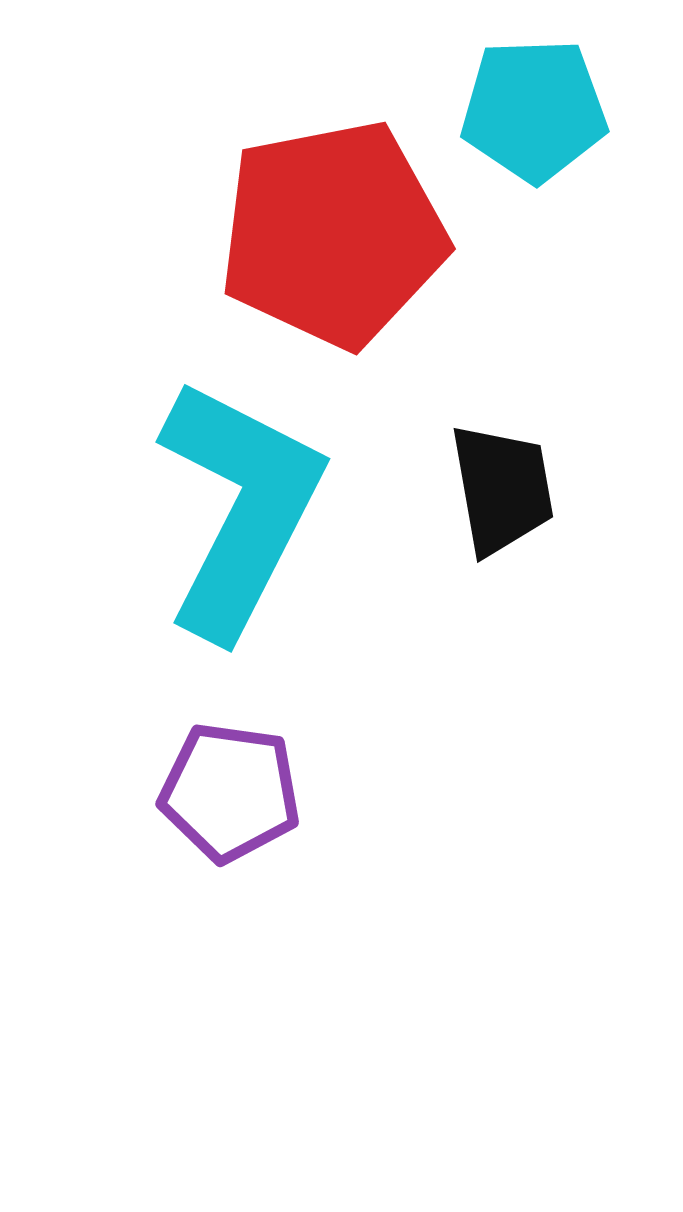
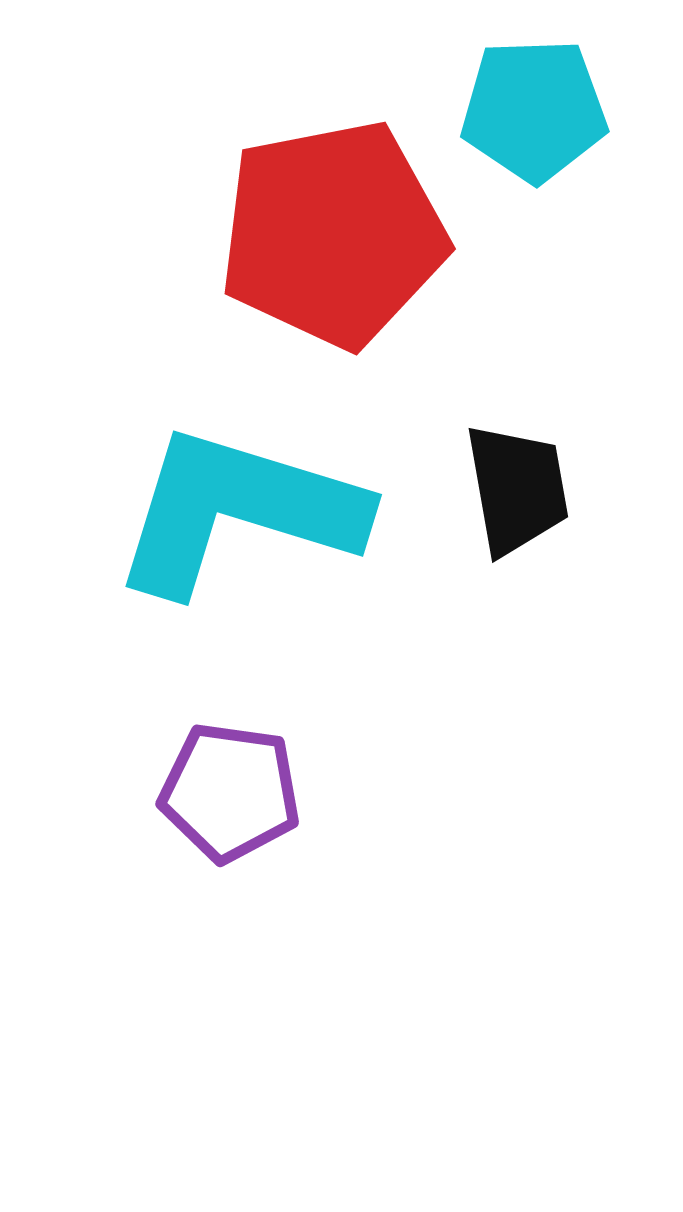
black trapezoid: moved 15 px right
cyan L-shape: moved 2 px left, 3 px down; rotated 100 degrees counterclockwise
